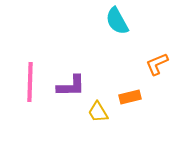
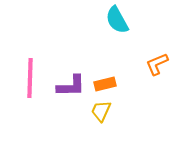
cyan semicircle: moved 1 px up
pink line: moved 4 px up
orange rectangle: moved 25 px left, 13 px up
yellow trapezoid: moved 3 px right, 1 px up; rotated 55 degrees clockwise
